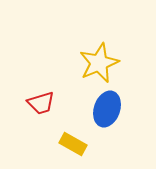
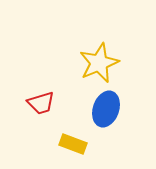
blue ellipse: moved 1 px left
yellow rectangle: rotated 8 degrees counterclockwise
